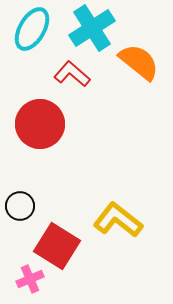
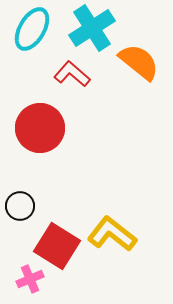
red circle: moved 4 px down
yellow L-shape: moved 6 px left, 14 px down
